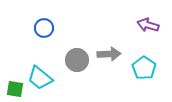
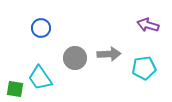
blue circle: moved 3 px left
gray circle: moved 2 px left, 2 px up
cyan pentagon: rotated 30 degrees clockwise
cyan trapezoid: rotated 16 degrees clockwise
